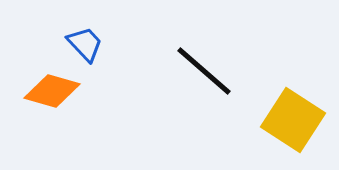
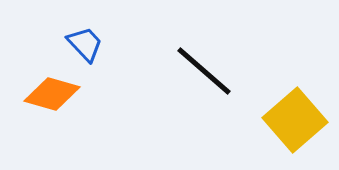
orange diamond: moved 3 px down
yellow square: moved 2 px right; rotated 16 degrees clockwise
